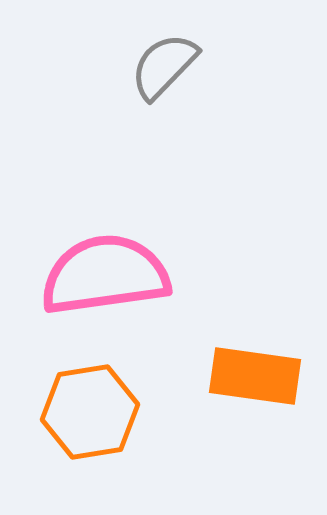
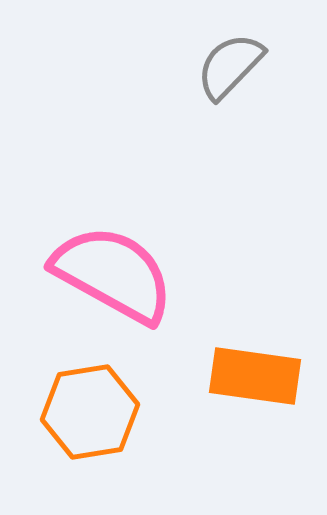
gray semicircle: moved 66 px right
pink semicircle: moved 8 px right, 1 px up; rotated 37 degrees clockwise
